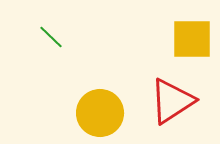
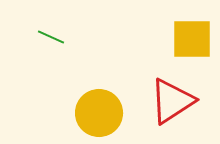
green line: rotated 20 degrees counterclockwise
yellow circle: moved 1 px left
